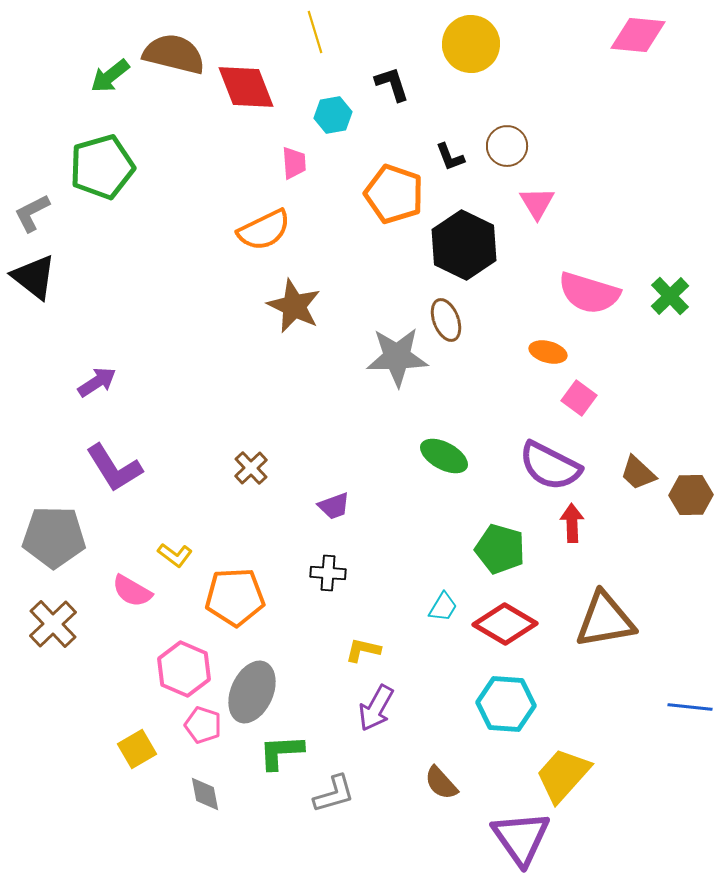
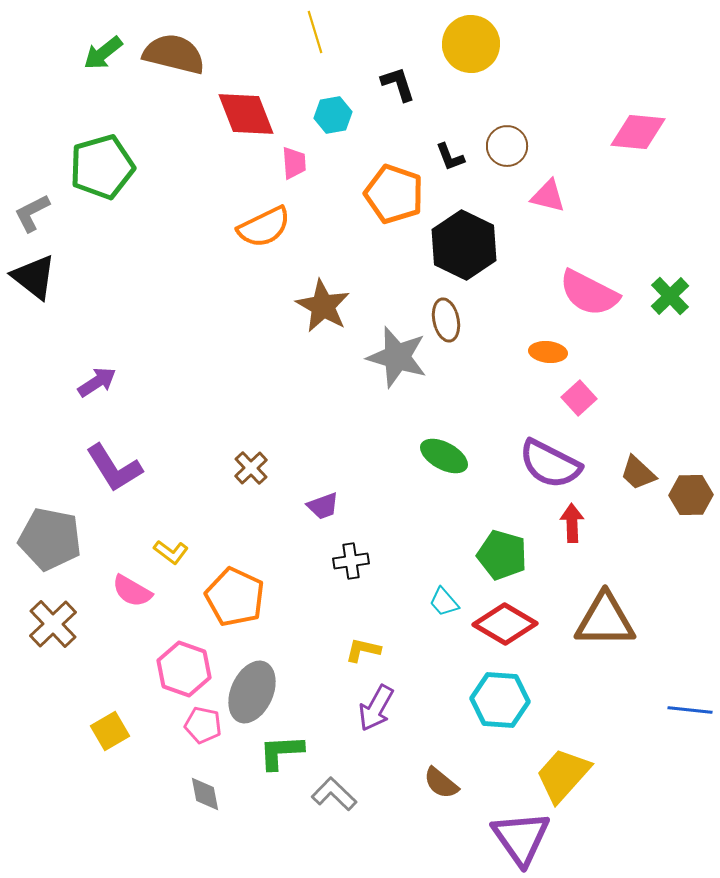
pink diamond at (638, 35): moved 97 px down
green arrow at (110, 76): moved 7 px left, 23 px up
black L-shape at (392, 84): moved 6 px right
red diamond at (246, 87): moved 27 px down
pink triangle at (537, 203): moved 11 px right, 7 px up; rotated 45 degrees counterclockwise
orange semicircle at (264, 230): moved 3 px up
pink semicircle at (589, 293): rotated 10 degrees clockwise
brown star at (294, 306): moved 29 px right; rotated 4 degrees clockwise
brown ellipse at (446, 320): rotated 9 degrees clockwise
orange ellipse at (548, 352): rotated 9 degrees counterclockwise
gray star at (397, 357): rotated 18 degrees clockwise
pink square at (579, 398): rotated 12 degrees clockwise
purple semicircle at (550, 466): moved 2 px up
purple trapezoid at (334, 506): moved 11 px left
gray pentagon at (54, 537): moved 4 px left, 2 px down; rotated 10 degrees clockwise
green pentagon at (500, 549): moved 2 px right, 6 px down
yellow L-shape at (175, 555): moved 4 px left, 3 px up
black cross at (328, 573): moved 23 px right, 12 px up; rotated 12 degrees counterclockwise
orange pentagon at (235, 597): rotated 28 degrees clockwise
cyan trapezoid at (443, 607): moved 1 px right, 5 px up; rotated 108 degrees clockwise
brown triangle at (605, 620): rotated 10 degrees clockwise
pink hexagon at (184, 669): rotated 4 degrees counterclockwise
cyan hexagon at (506, 704): moved 6 px left, 4 px up
blue line at (690, 707): moved 3 px down
pink pentagon at (203, 725): rotated 6 degrees counterclockwise
yellow square at (137, 749): moved 27 px left, 18 px up
brown semicircle at (441, 783): rotated 9 degrees counterclockwise
gray L-shape at (334, 794): rotated 120 degrees counterclockwise
